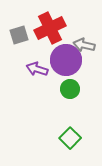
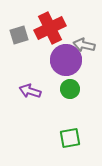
purple arrow: moved 7 px left, 22 px down
green square: rotated 35 degrees clockwise
